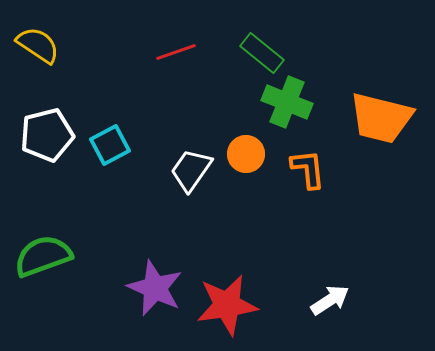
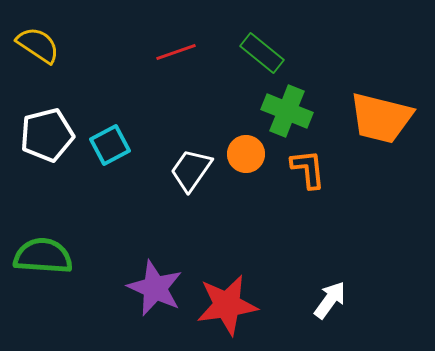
green cross: moved 9 px down
green semicircle: rotated 24 degrees clockwise
white arrow: rotated 21 degrees counterclockwise
